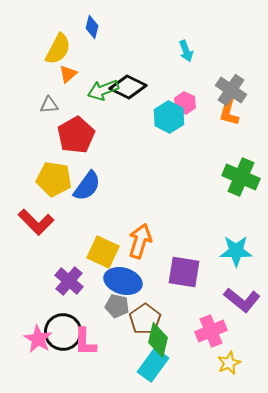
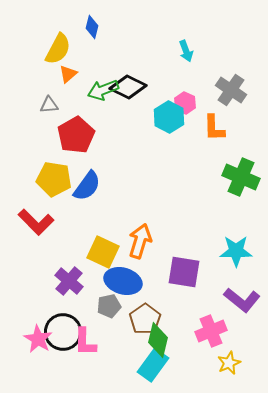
orange L-shape: moved 15 px left, 16 px down; rotated 16 degrees counterclockwise
gray pentagon: moved 8 px left; rotated 25 degrees counterclockwise
